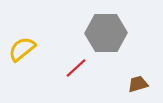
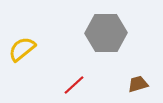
red line: moved 2 px left, 17 px down
